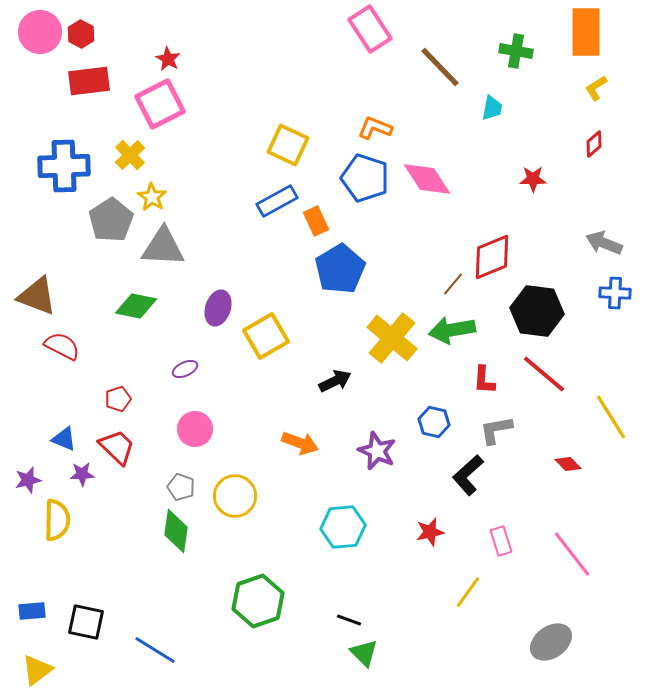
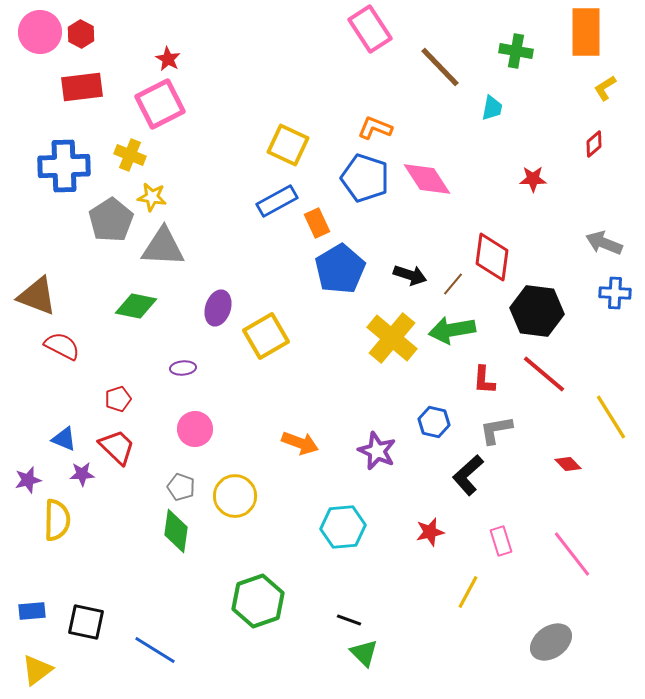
red rectangle at (89, 81): moved 7 px left, 6 px down
yellow L-shape at (596, 88): moved 9 px right
yellow cross at (130, 155): rotated 24 degrees counterclockwise
yellow star at (152, 197): rotated 24 degrees counterclockwise
orange rectangle at (316, 221): moved 1 px right, 2 px down
red diamond at (492, 257): rotated 60 degrees counterclockwise
purple ellipse at (185, 369): moved 2 px left, 1 px up; rotated 20 degrees clockwise
black arrow at (335, 381): moved 75 px right, 106 px up; rotated 44 degrees clockwise
yellow line at (468, 592): rotated 8 degrees counterclockwise
